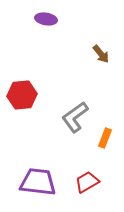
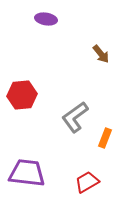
purple trapezoid: moved 11 px left, 9 px up
